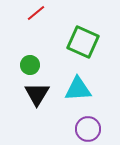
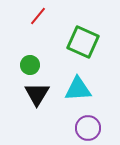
red line: moved 2 px right, 3 px down; rotated 12 degrees counterclockwise
purple circle: moved 1 px up
